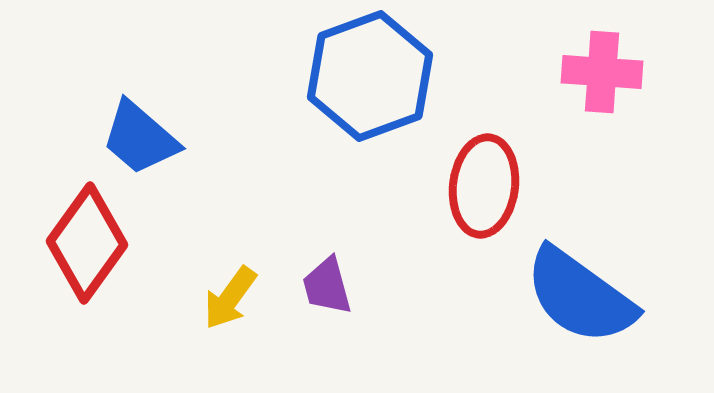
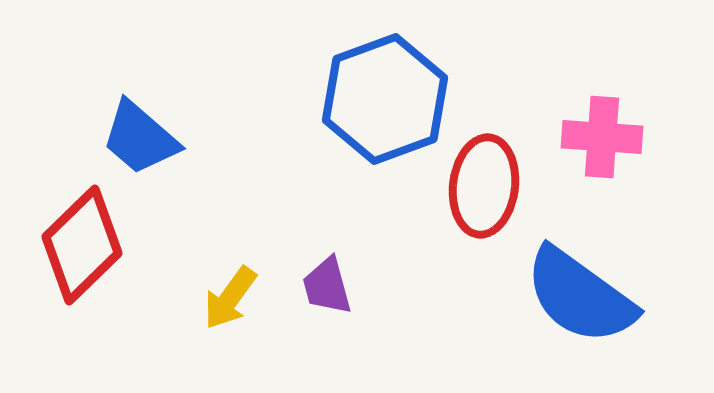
pink cross: moved 65 px down
blue hexagon: moved 15 px right, 23 px down
red diamond: moved 5 px left, 2 px down; rotated 10 degrees clockwise
